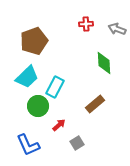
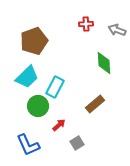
gray arrow: moved 1 px down
